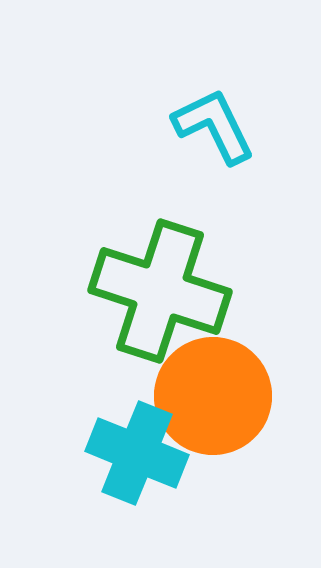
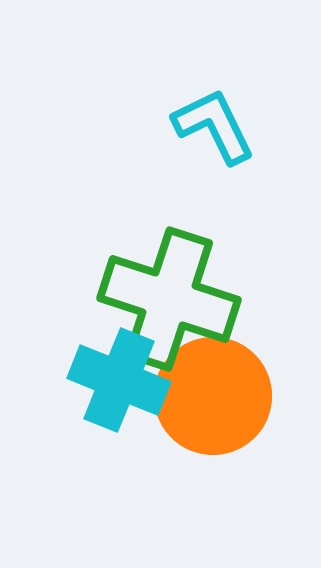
green cross: moved 9 px right, 8 px down
cyan cross: moved 18 px left, 73 px up
